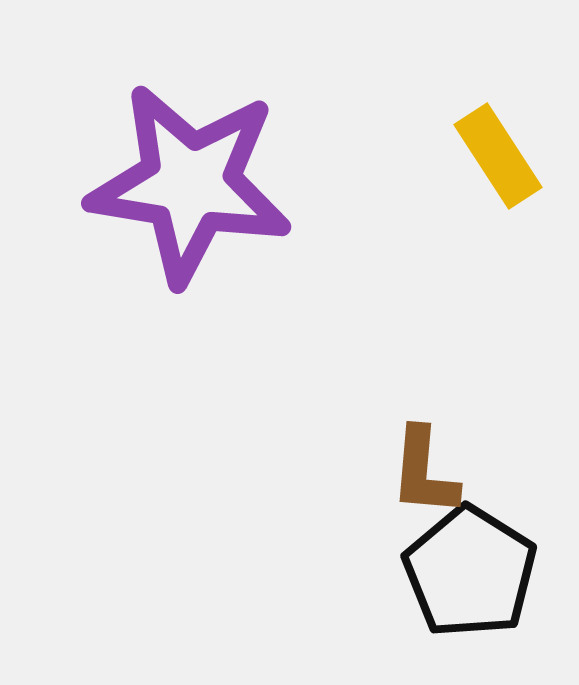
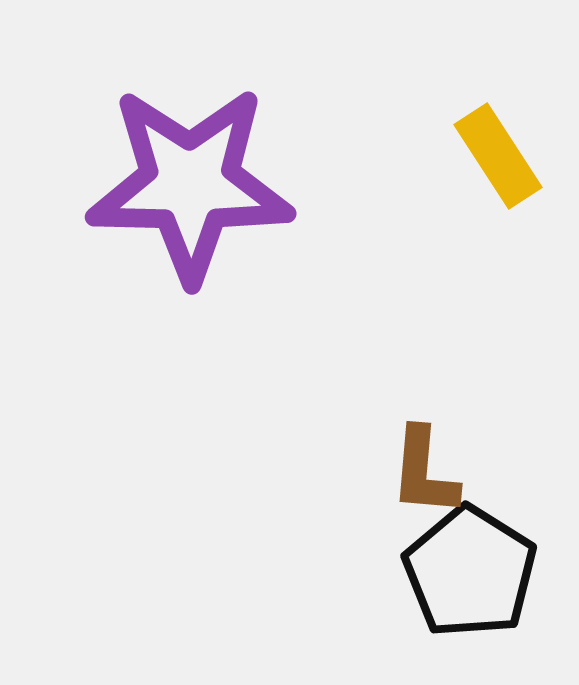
purple star: rotated 8 degrees counterclockwise
